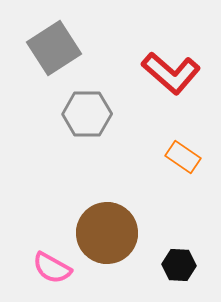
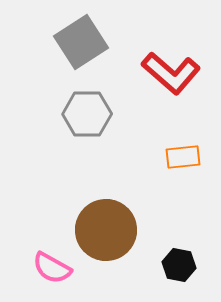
gray square: moved 27 px right, 6 px up
orange rectangle: rotated 40 degrees counterclockwise
brown circle: moved 1 px left, 3 px up
black hexagon: rotated 8 degrees clockwise
